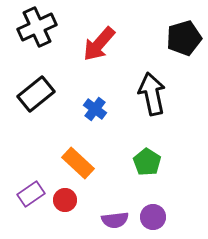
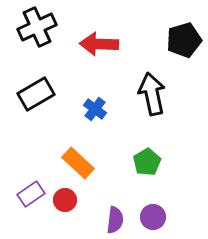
black pentagon: moved 2 px down
red arrow: rotated 51 degrees clockwise
black rectangle: rotated 9 degrees clockwise
green pentagon: rotated 8 degrees clockwise
purple semicircle: rotated 76 degrees counterclockwise
